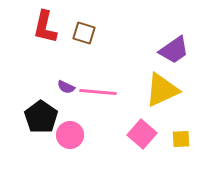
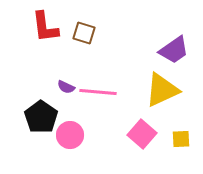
red L-shape: rotated 20 degrees counterclockwise
